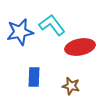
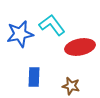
blue star: moved 2 px down
